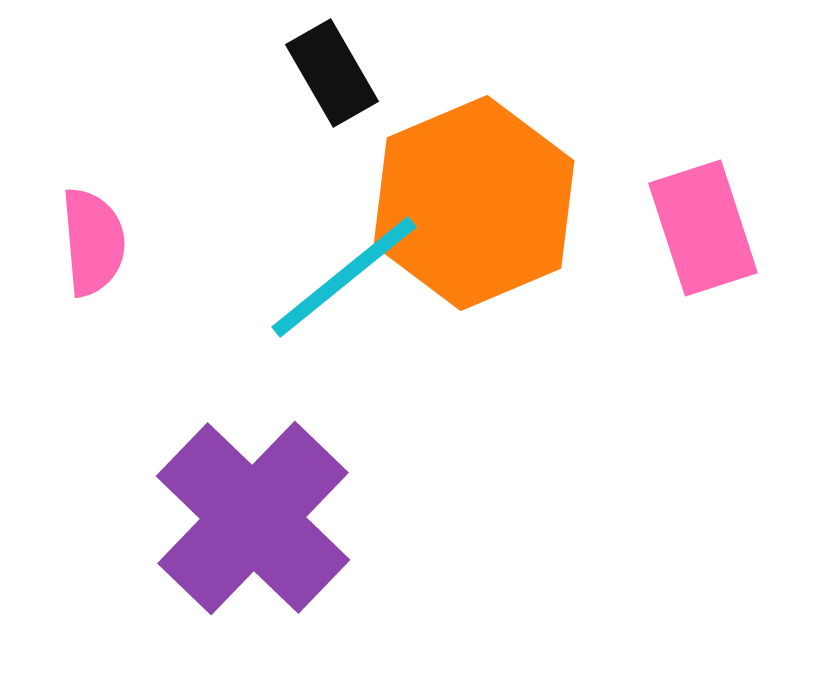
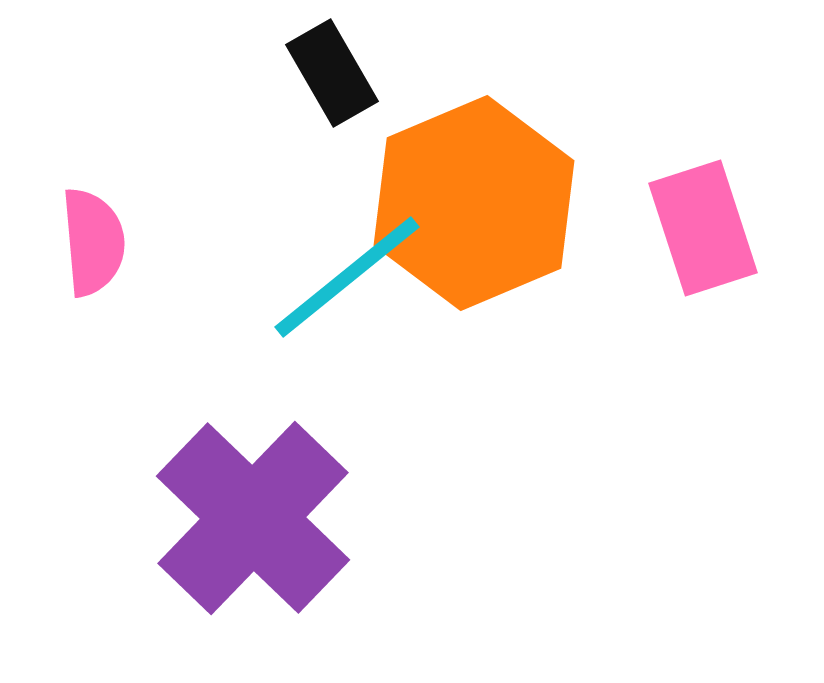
cyan line: moved 3 px right
